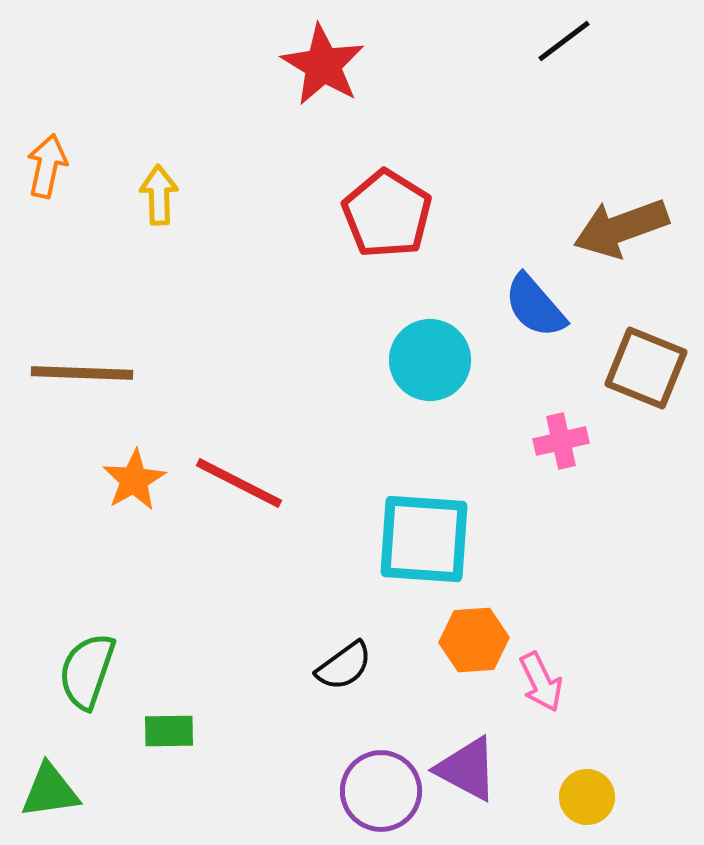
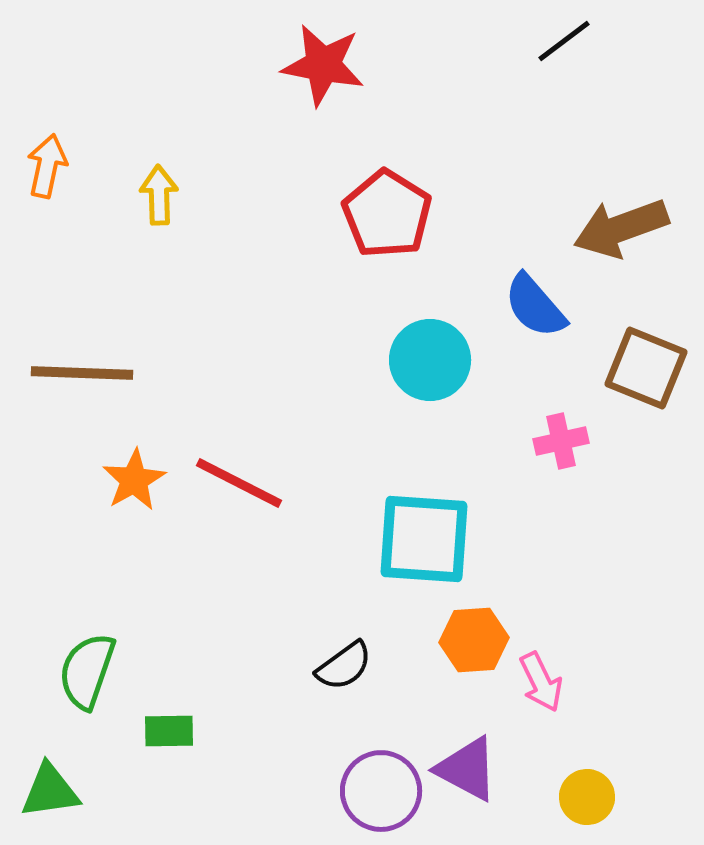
red star: rotated 20 degrees counterclockwise
